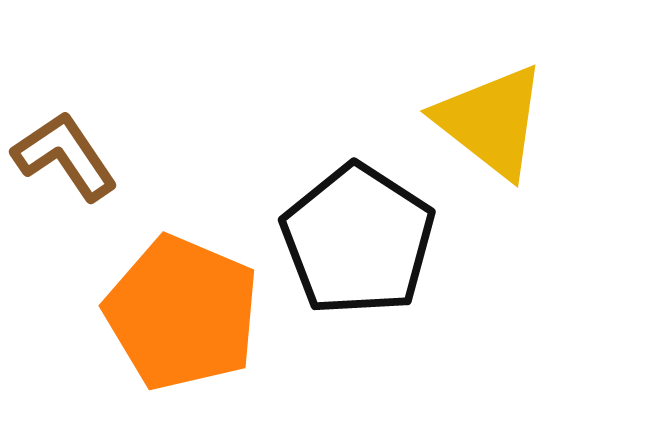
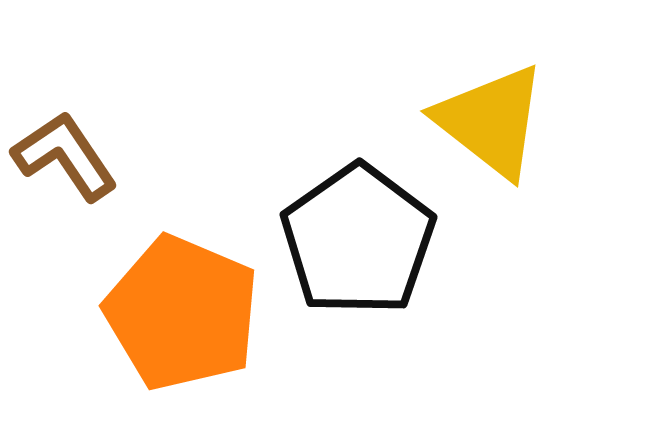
black pentagon: rotated 4 degrees clockwise
